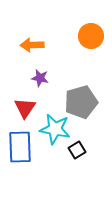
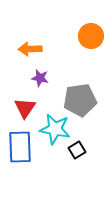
orange arrow: moved 2 px left, 4 px down
gray pentagon: moved 1 px left, 2 px up; rotated 8 degrees clockwise
